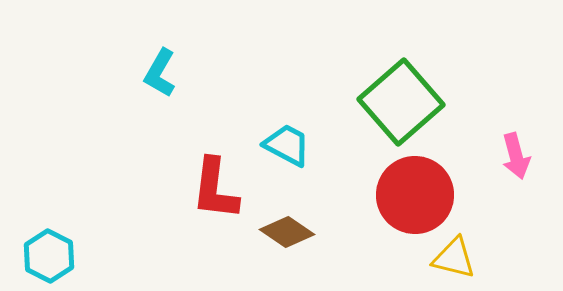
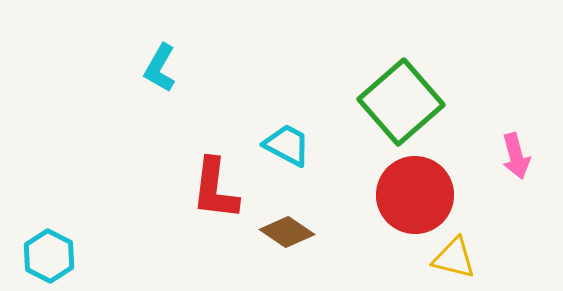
cyan L-shape: moved 5 px up
